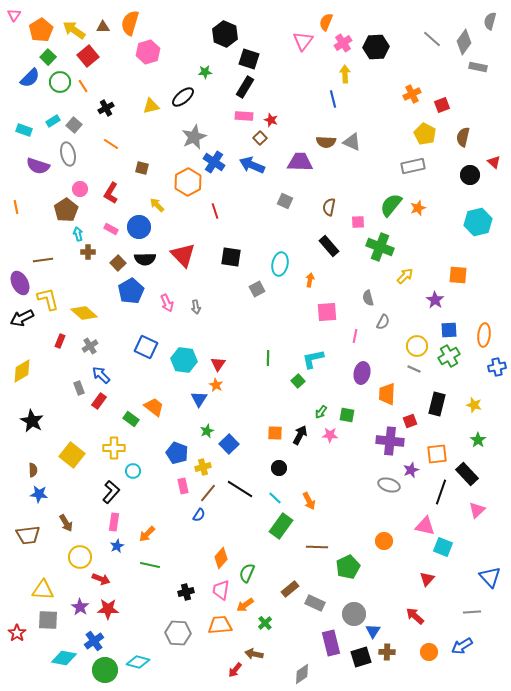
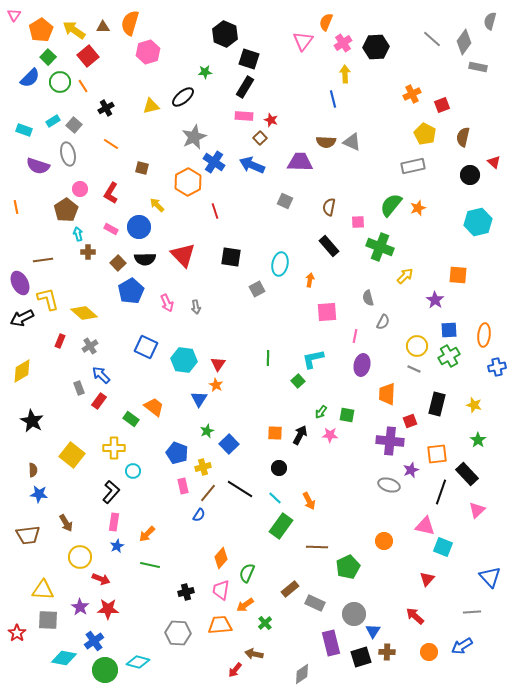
purple ellipse at (362, 373): moved 8 px up
